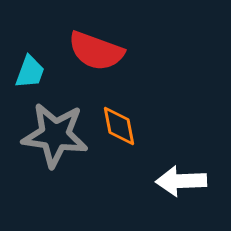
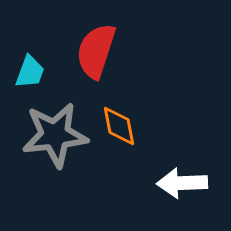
red semicircle: rotated 88 degrees clockwise
gray star: rotated 14 degrees counterclockwise
white arrow: moved 1 px right, 2 px down
